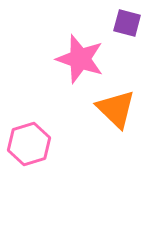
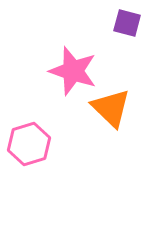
pink star: moved 7 px left, 12 px down
orange triangle: moved 5 px left, 1 px up
